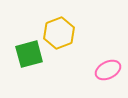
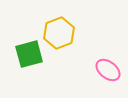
pink ellipse: rotated 65 degrees clockwise
